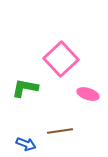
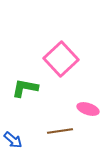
pink ellipse: moved 15 px down
blue arrow: moved 13 px left, 4 px up; rotated 18 degrees clockwise
